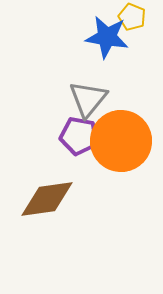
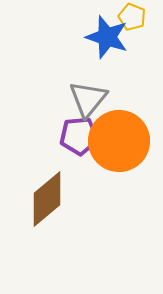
blue star: rotated 9 degrees clockwise
purple pentagon: rotated 15 degrees counterclockwise
orange circle: moved 2 px left
brown diamond: rotated 32 degrees counterclockwise
